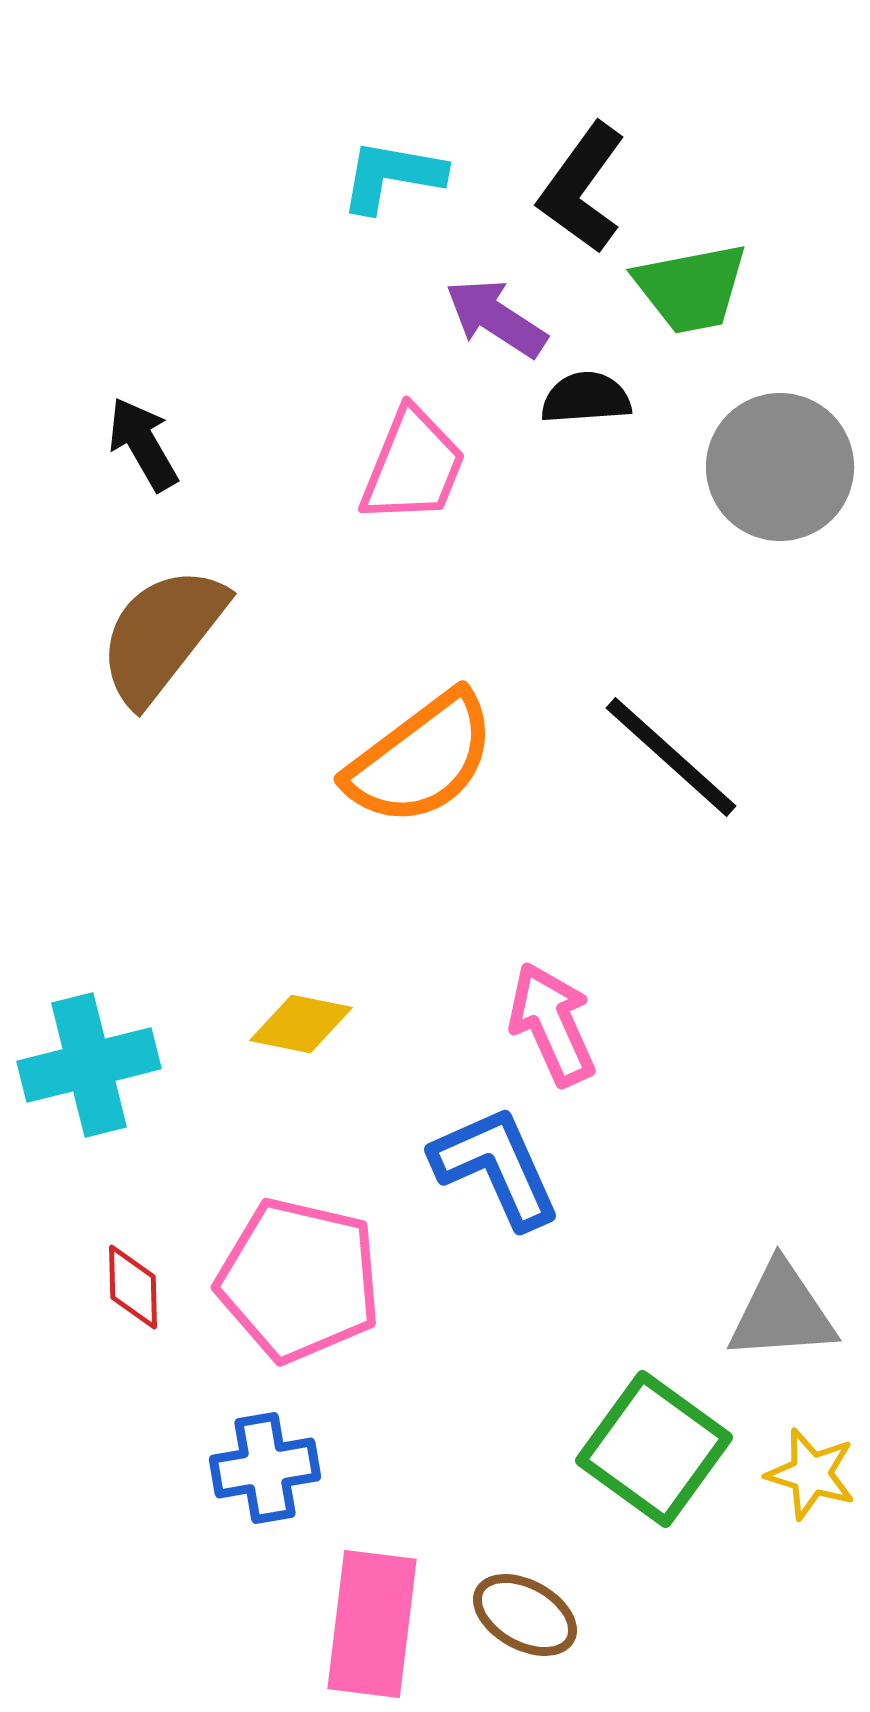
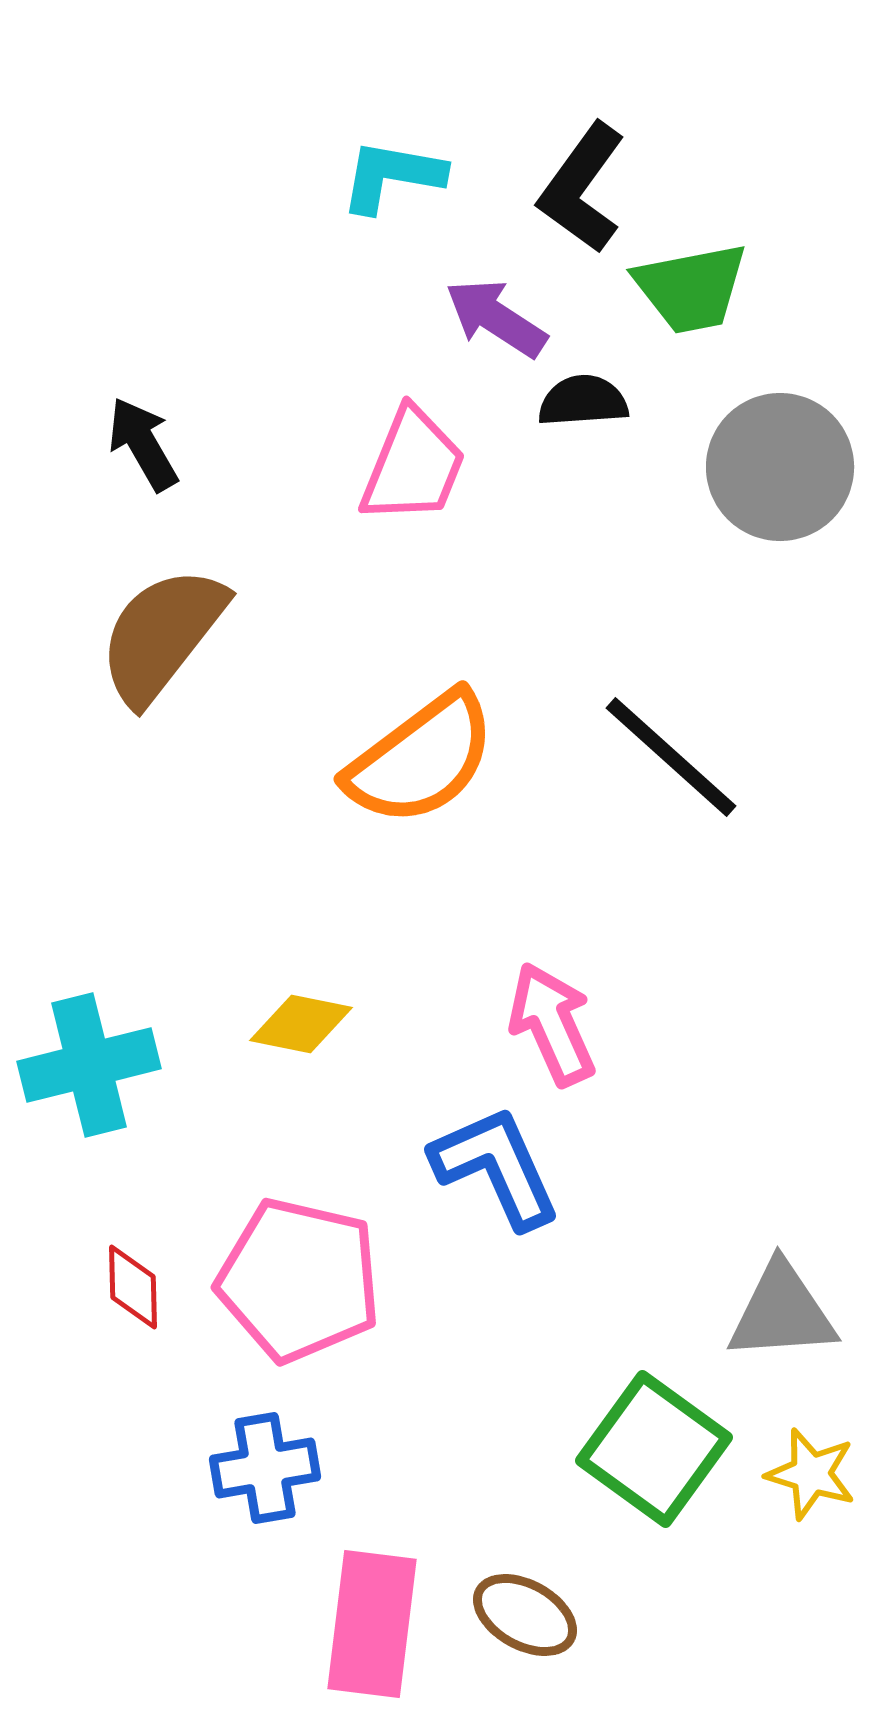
black semicircle: moved 3 px left, 3 px down
